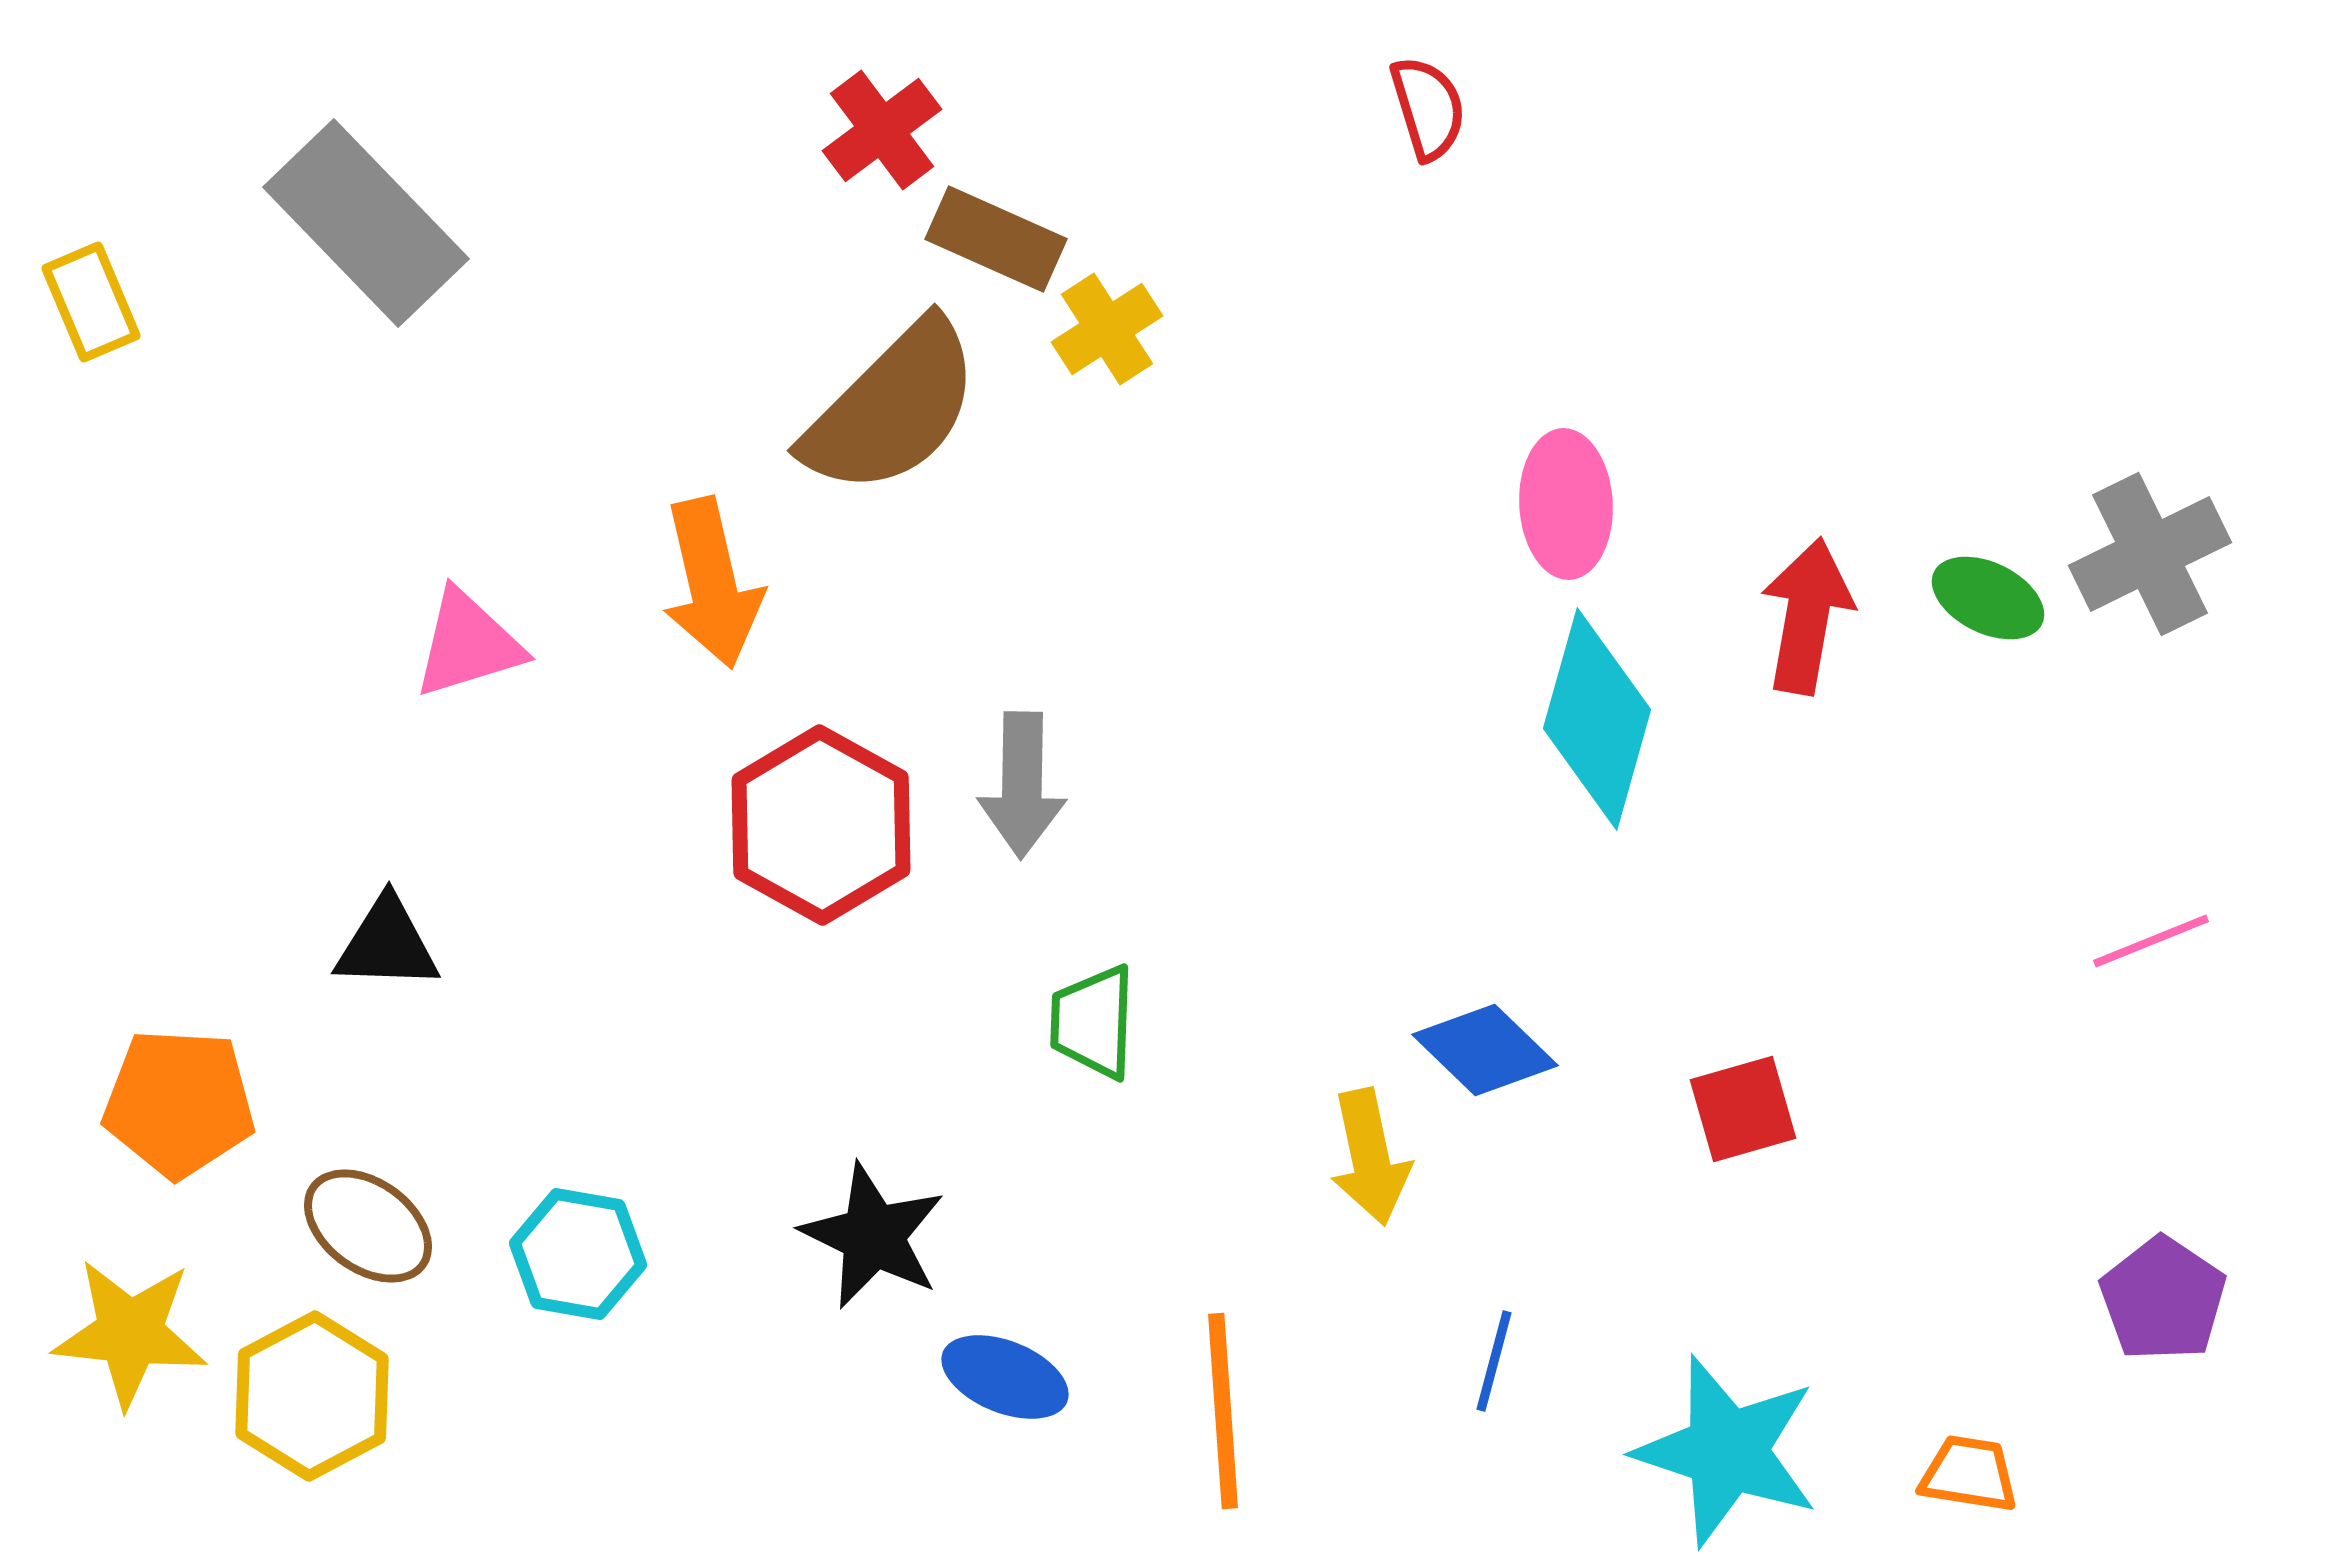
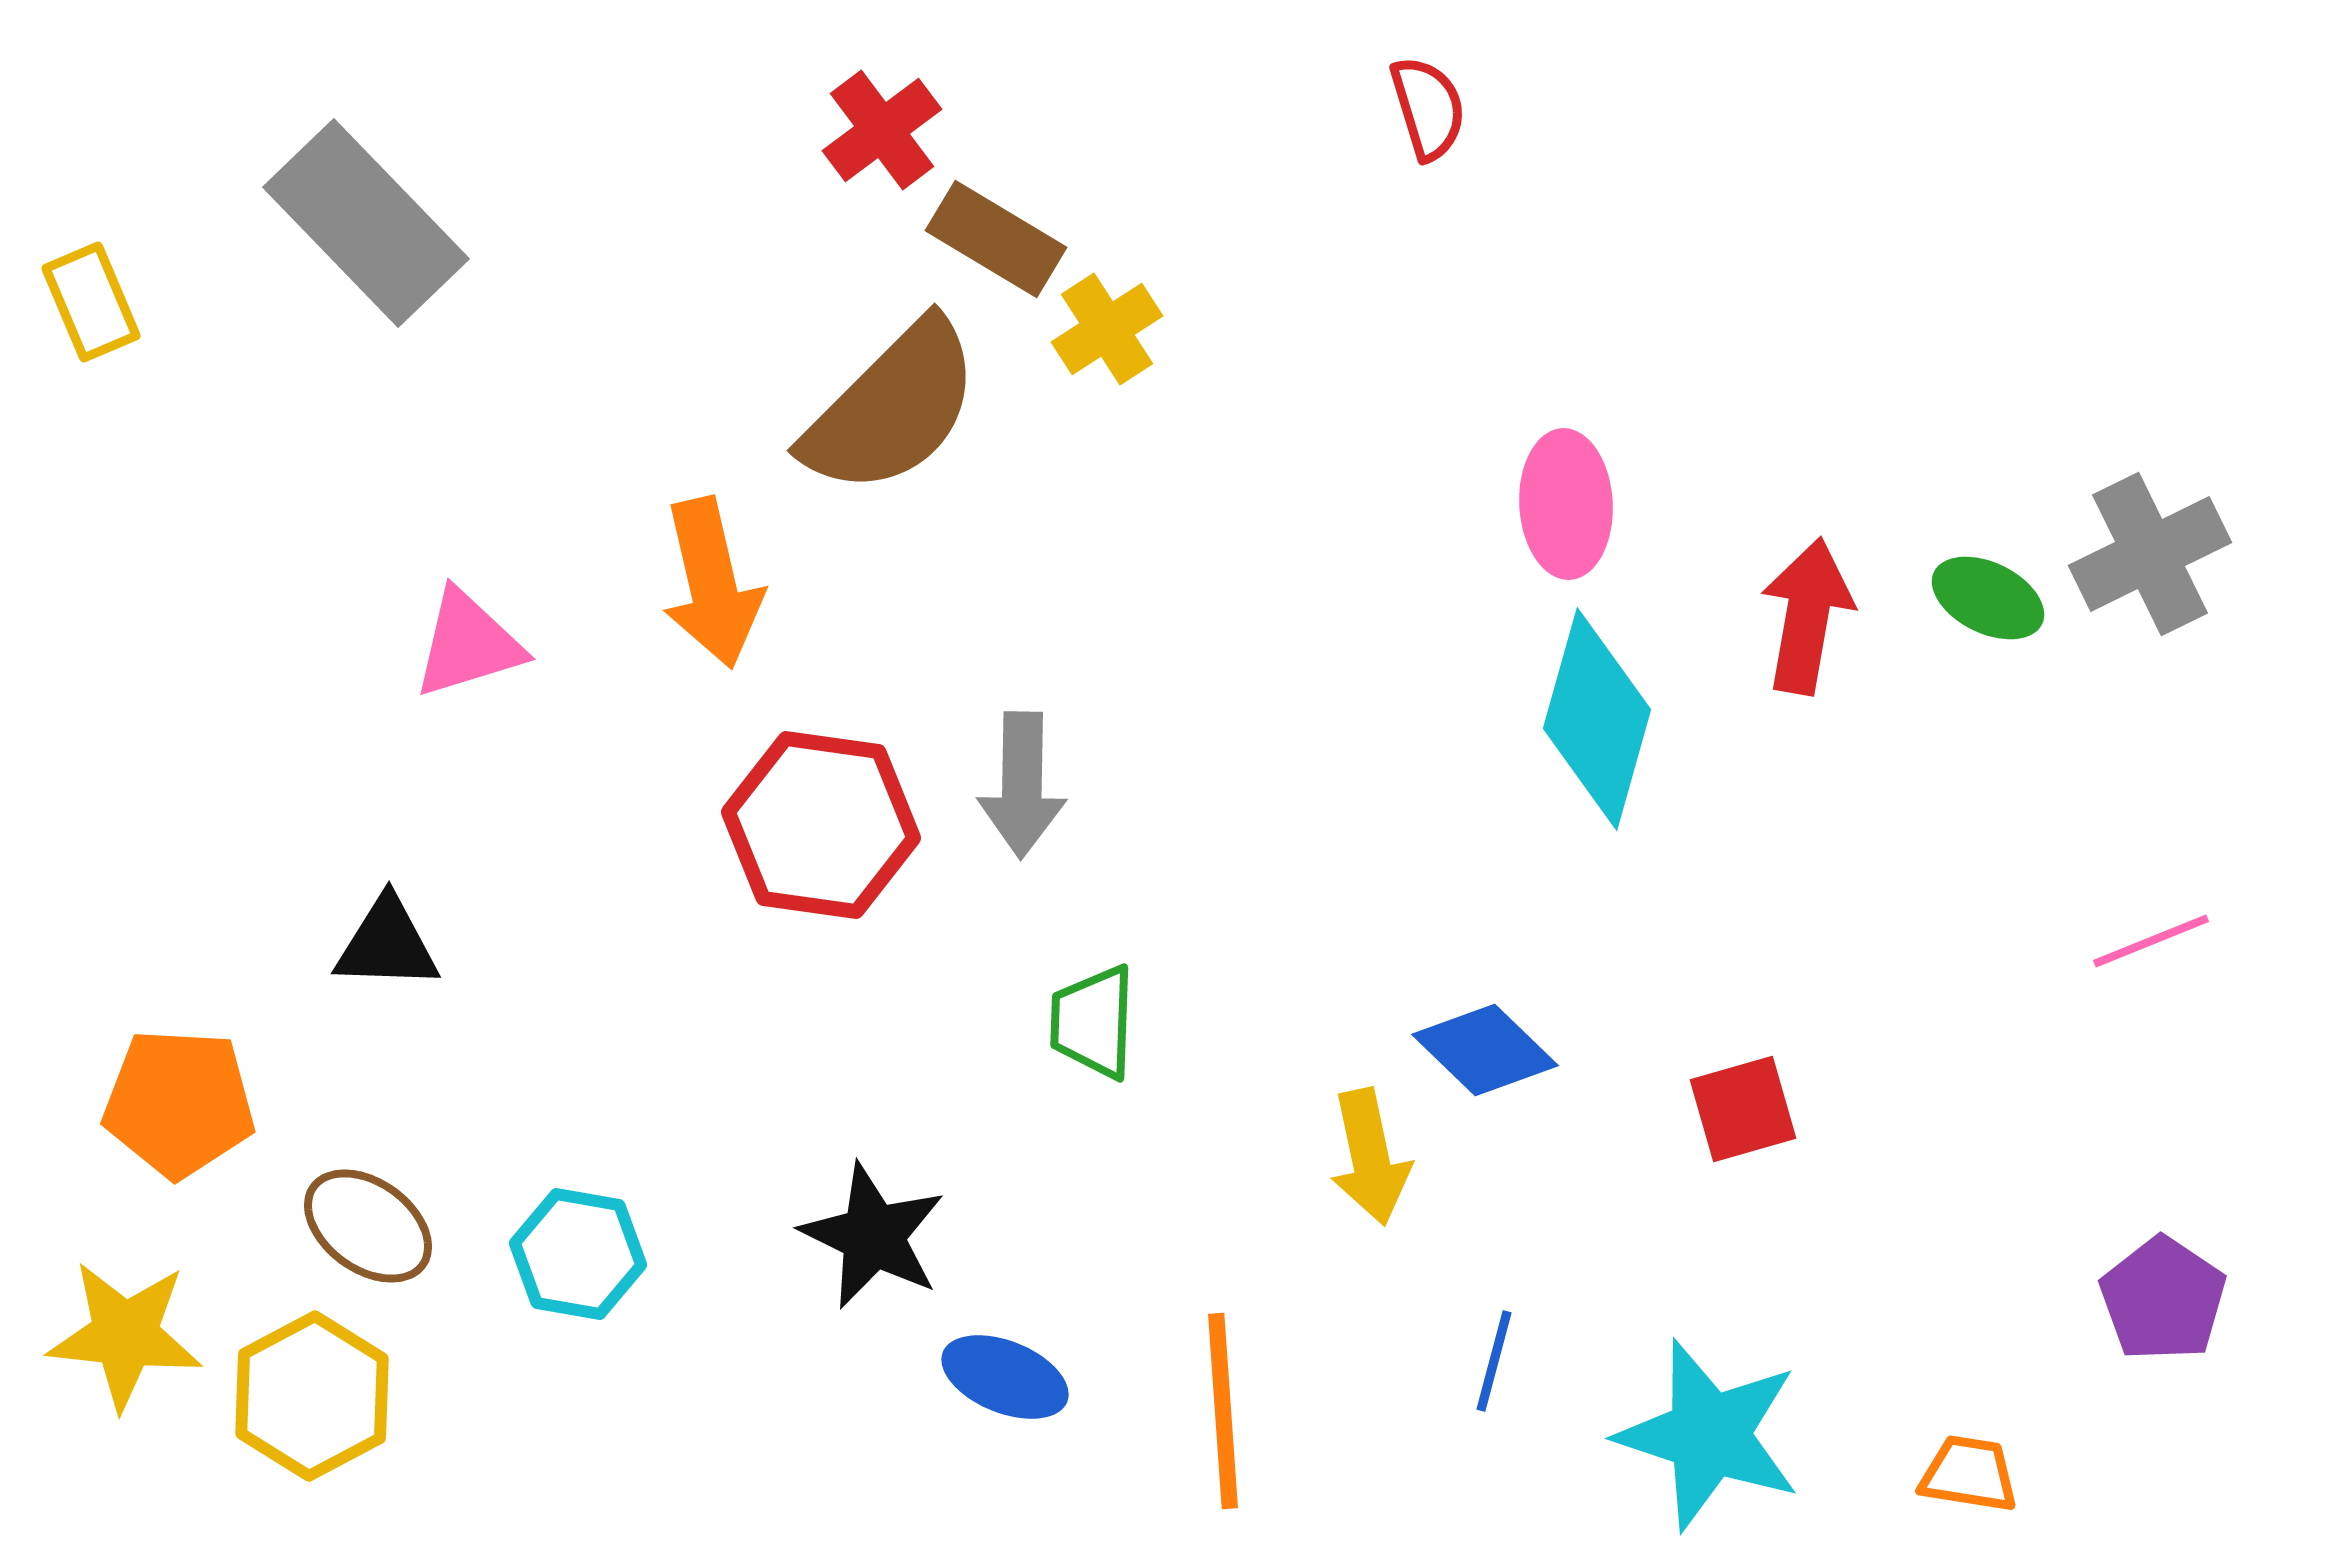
brown rectangle: rotated 7 degrees clockwise
red hexagon: rotated 21 degrees counterclockwise
yellow star: moved 5 px left, 2 px down
cyan star: moved 18 px left, 16 px up
